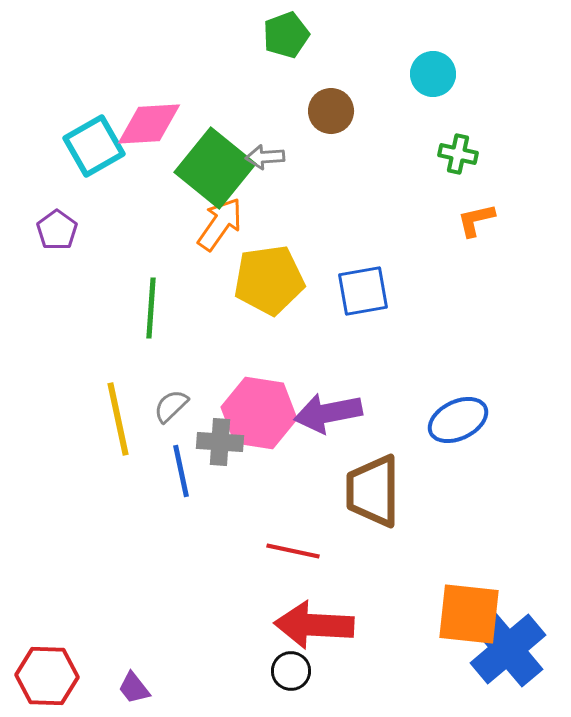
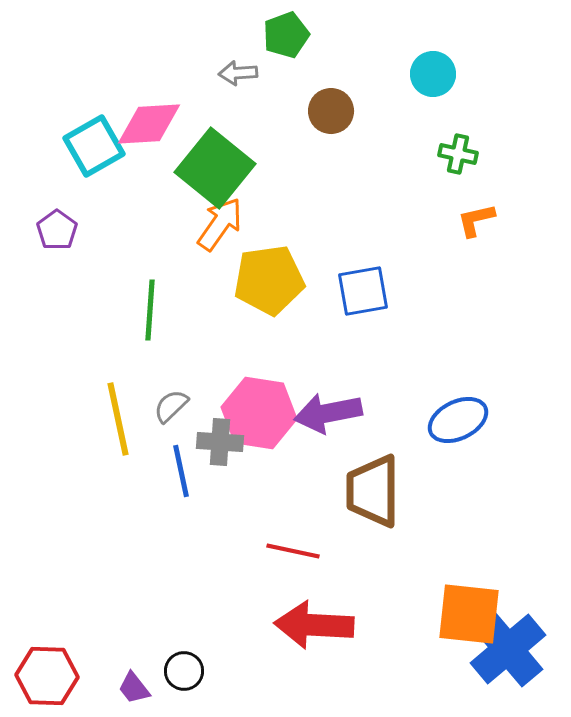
gray arrow: moved 27 px left, 84 px up
green line: moved 1 px left, 2 px down
black circle: moved 107 px left
